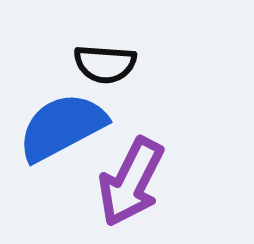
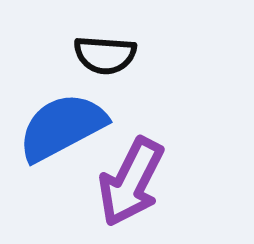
black semicircle: moved 9 px up
